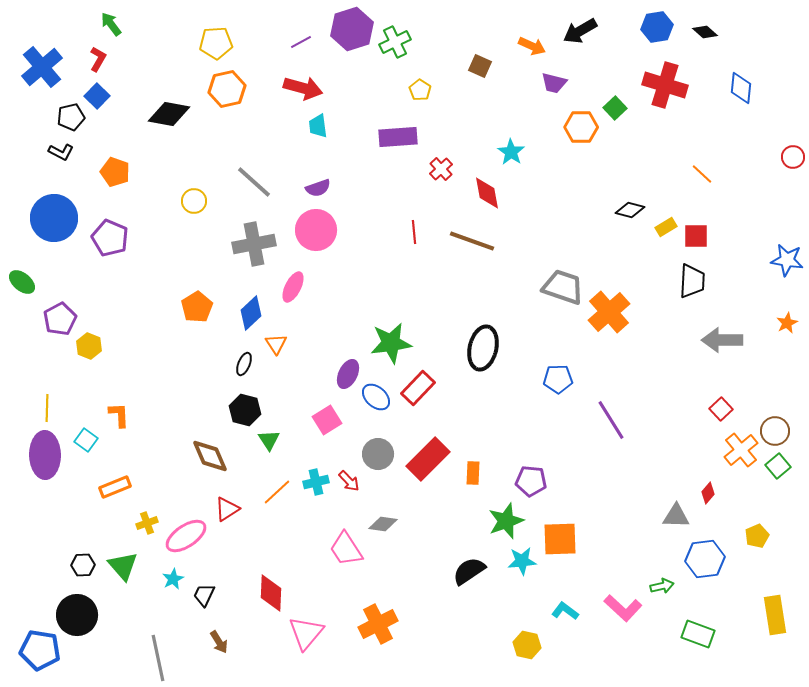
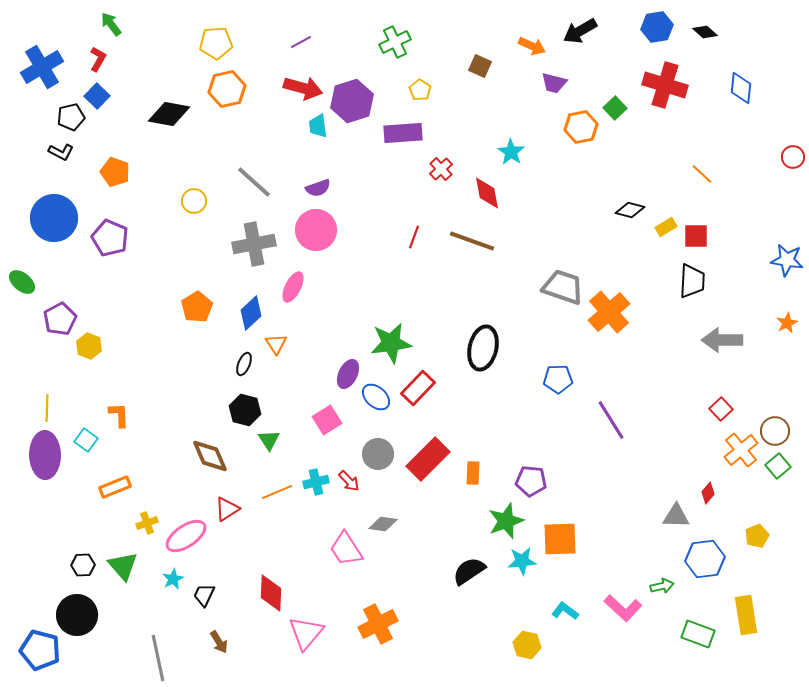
purple hexagon at (352, 29): moved 72 px down
blue cross at (42, 67): rotated 9 degrees clockwise
orange hexagon at (581, 127): rotated 12 degrees counterclockwise
purple rectangle at (398, 137): moved 5 px right, 4 px up
red line at (414, 232): moved 5 px down; rotated 25 degrees clockwise
orange line at (277, 492): rotated 20 degrees clockwise
yellow rectangle at (775, 615): moved 29 px left
blue pentagon at (40, 650): rotated 6 degrees clockwise
